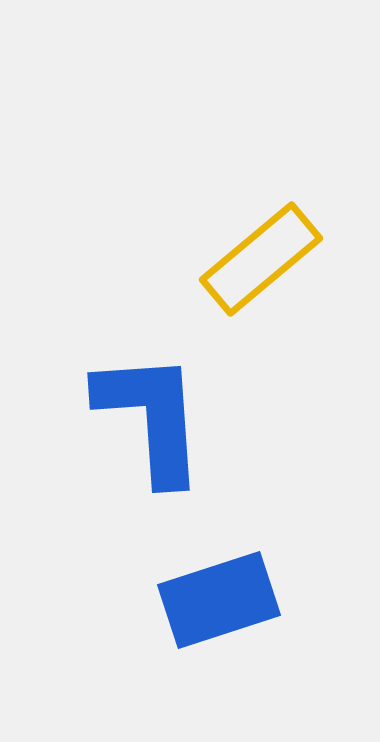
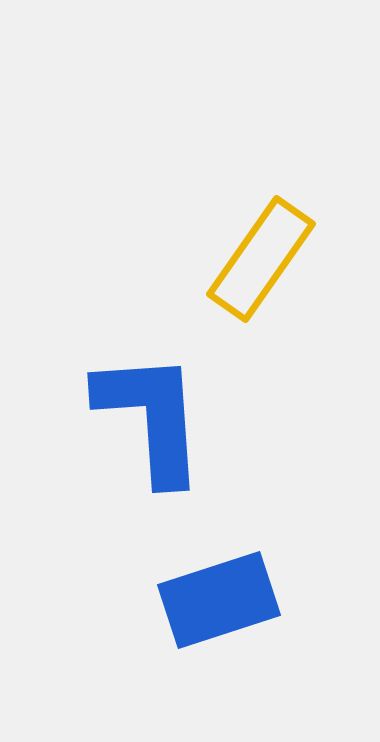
yellow rectangle: rotated 15 degrees counterclockwise
